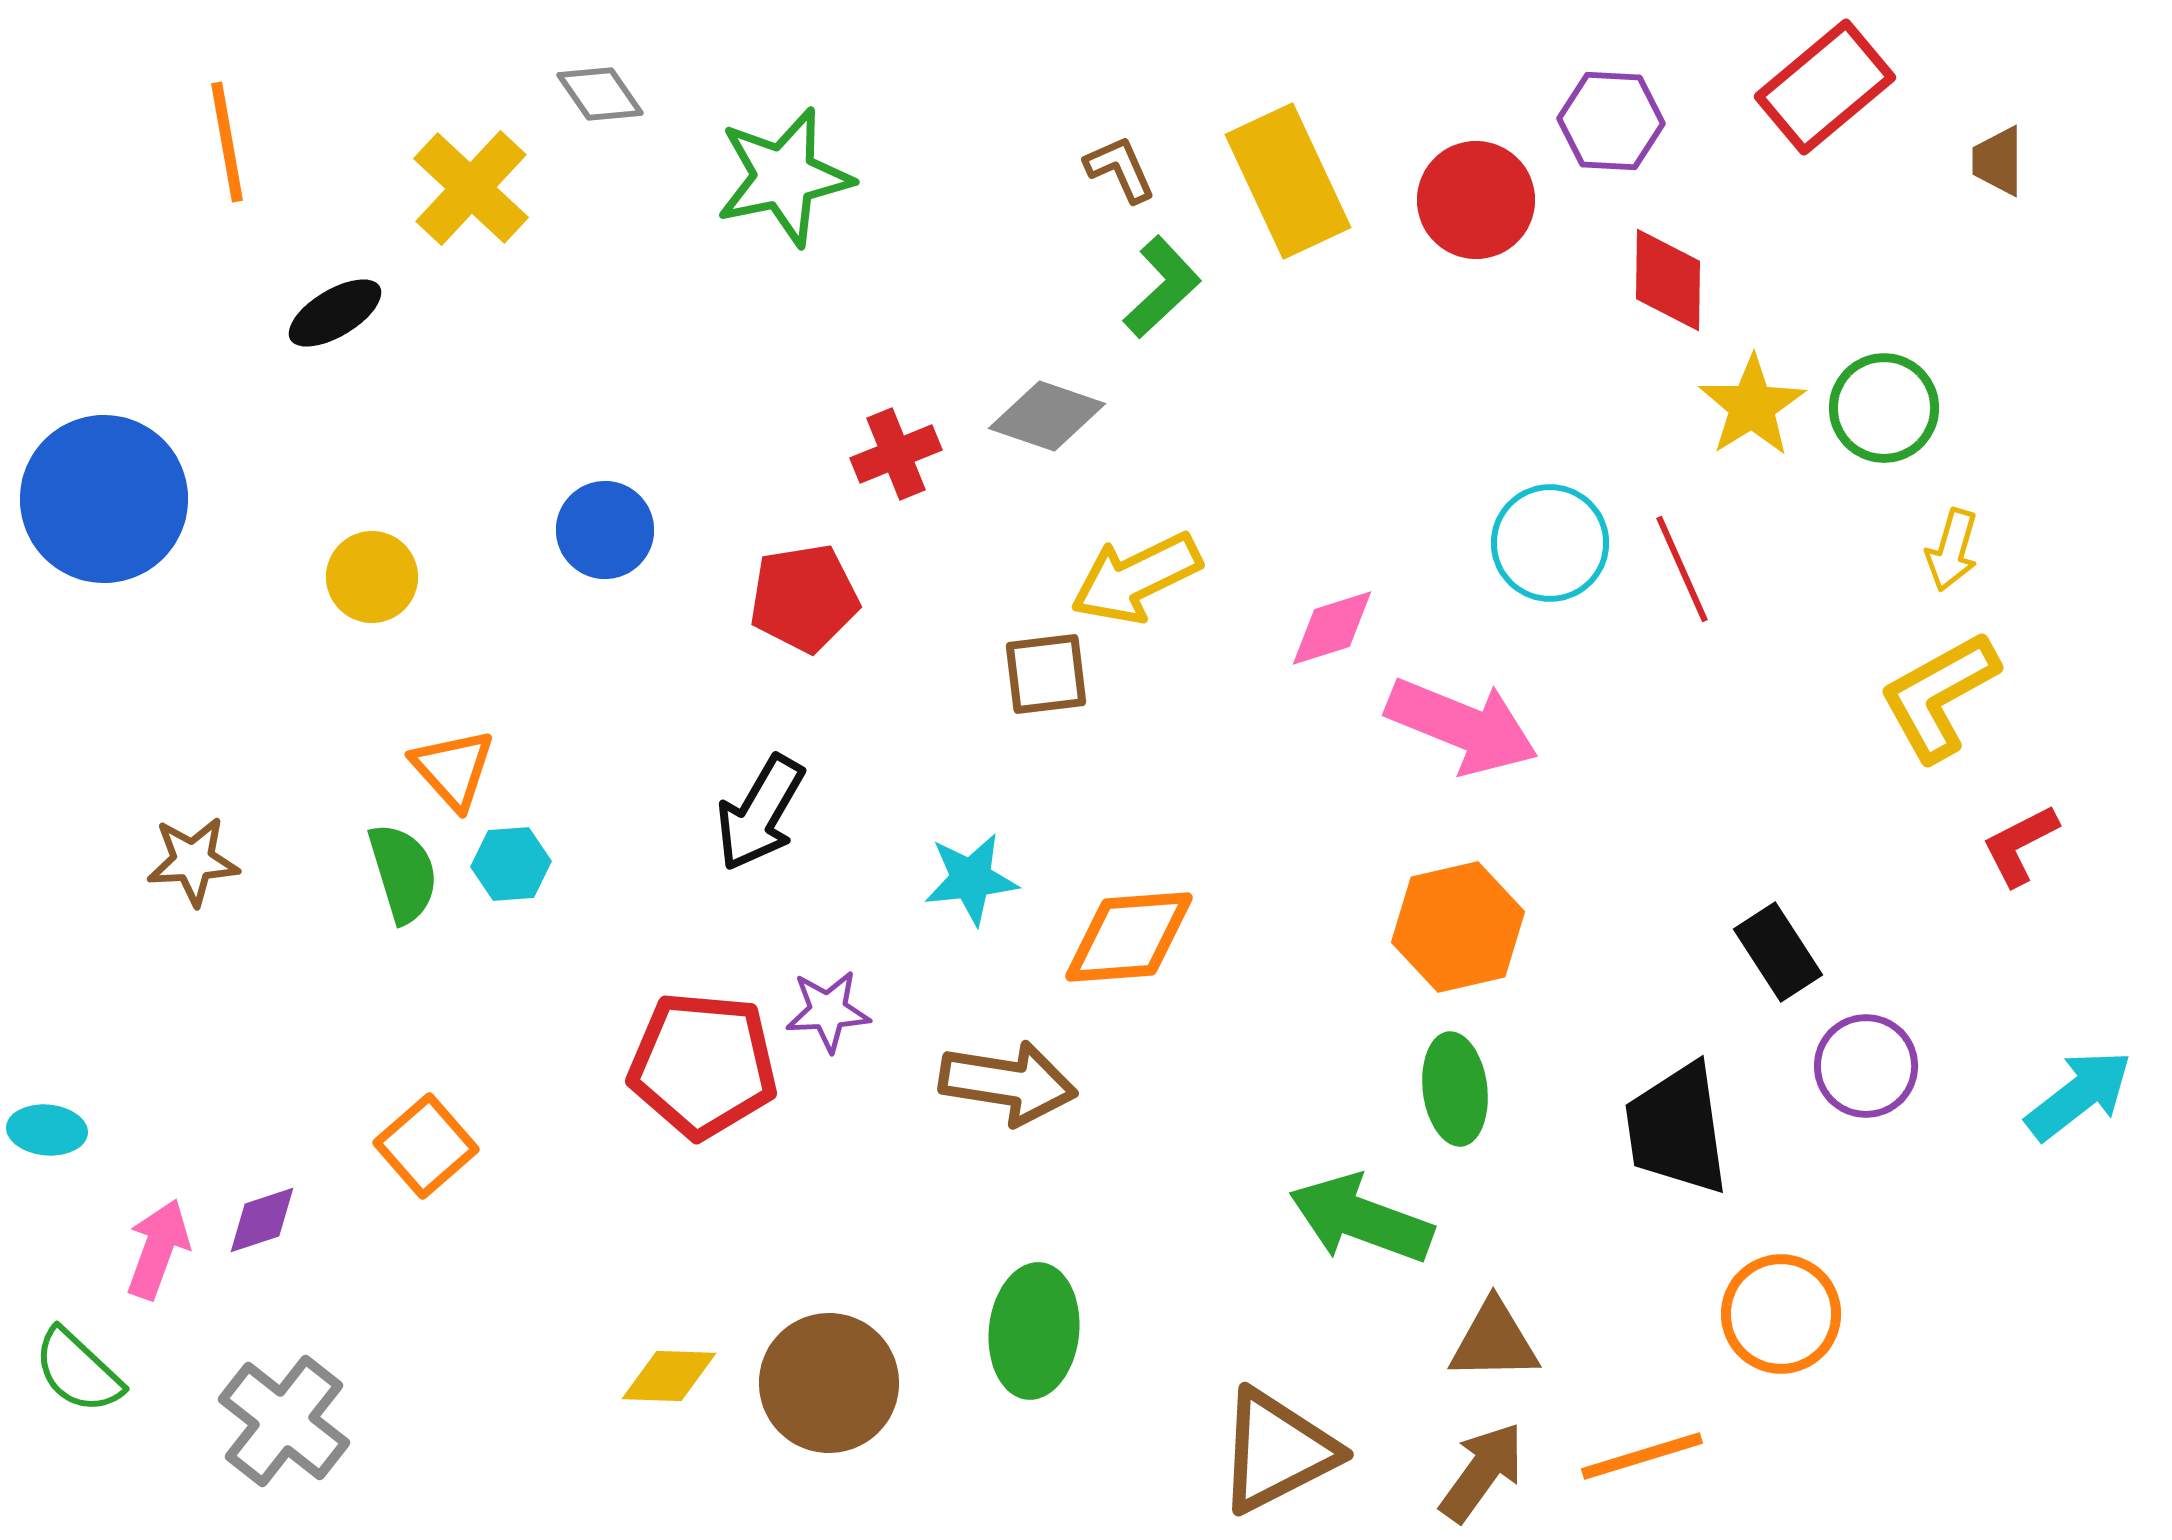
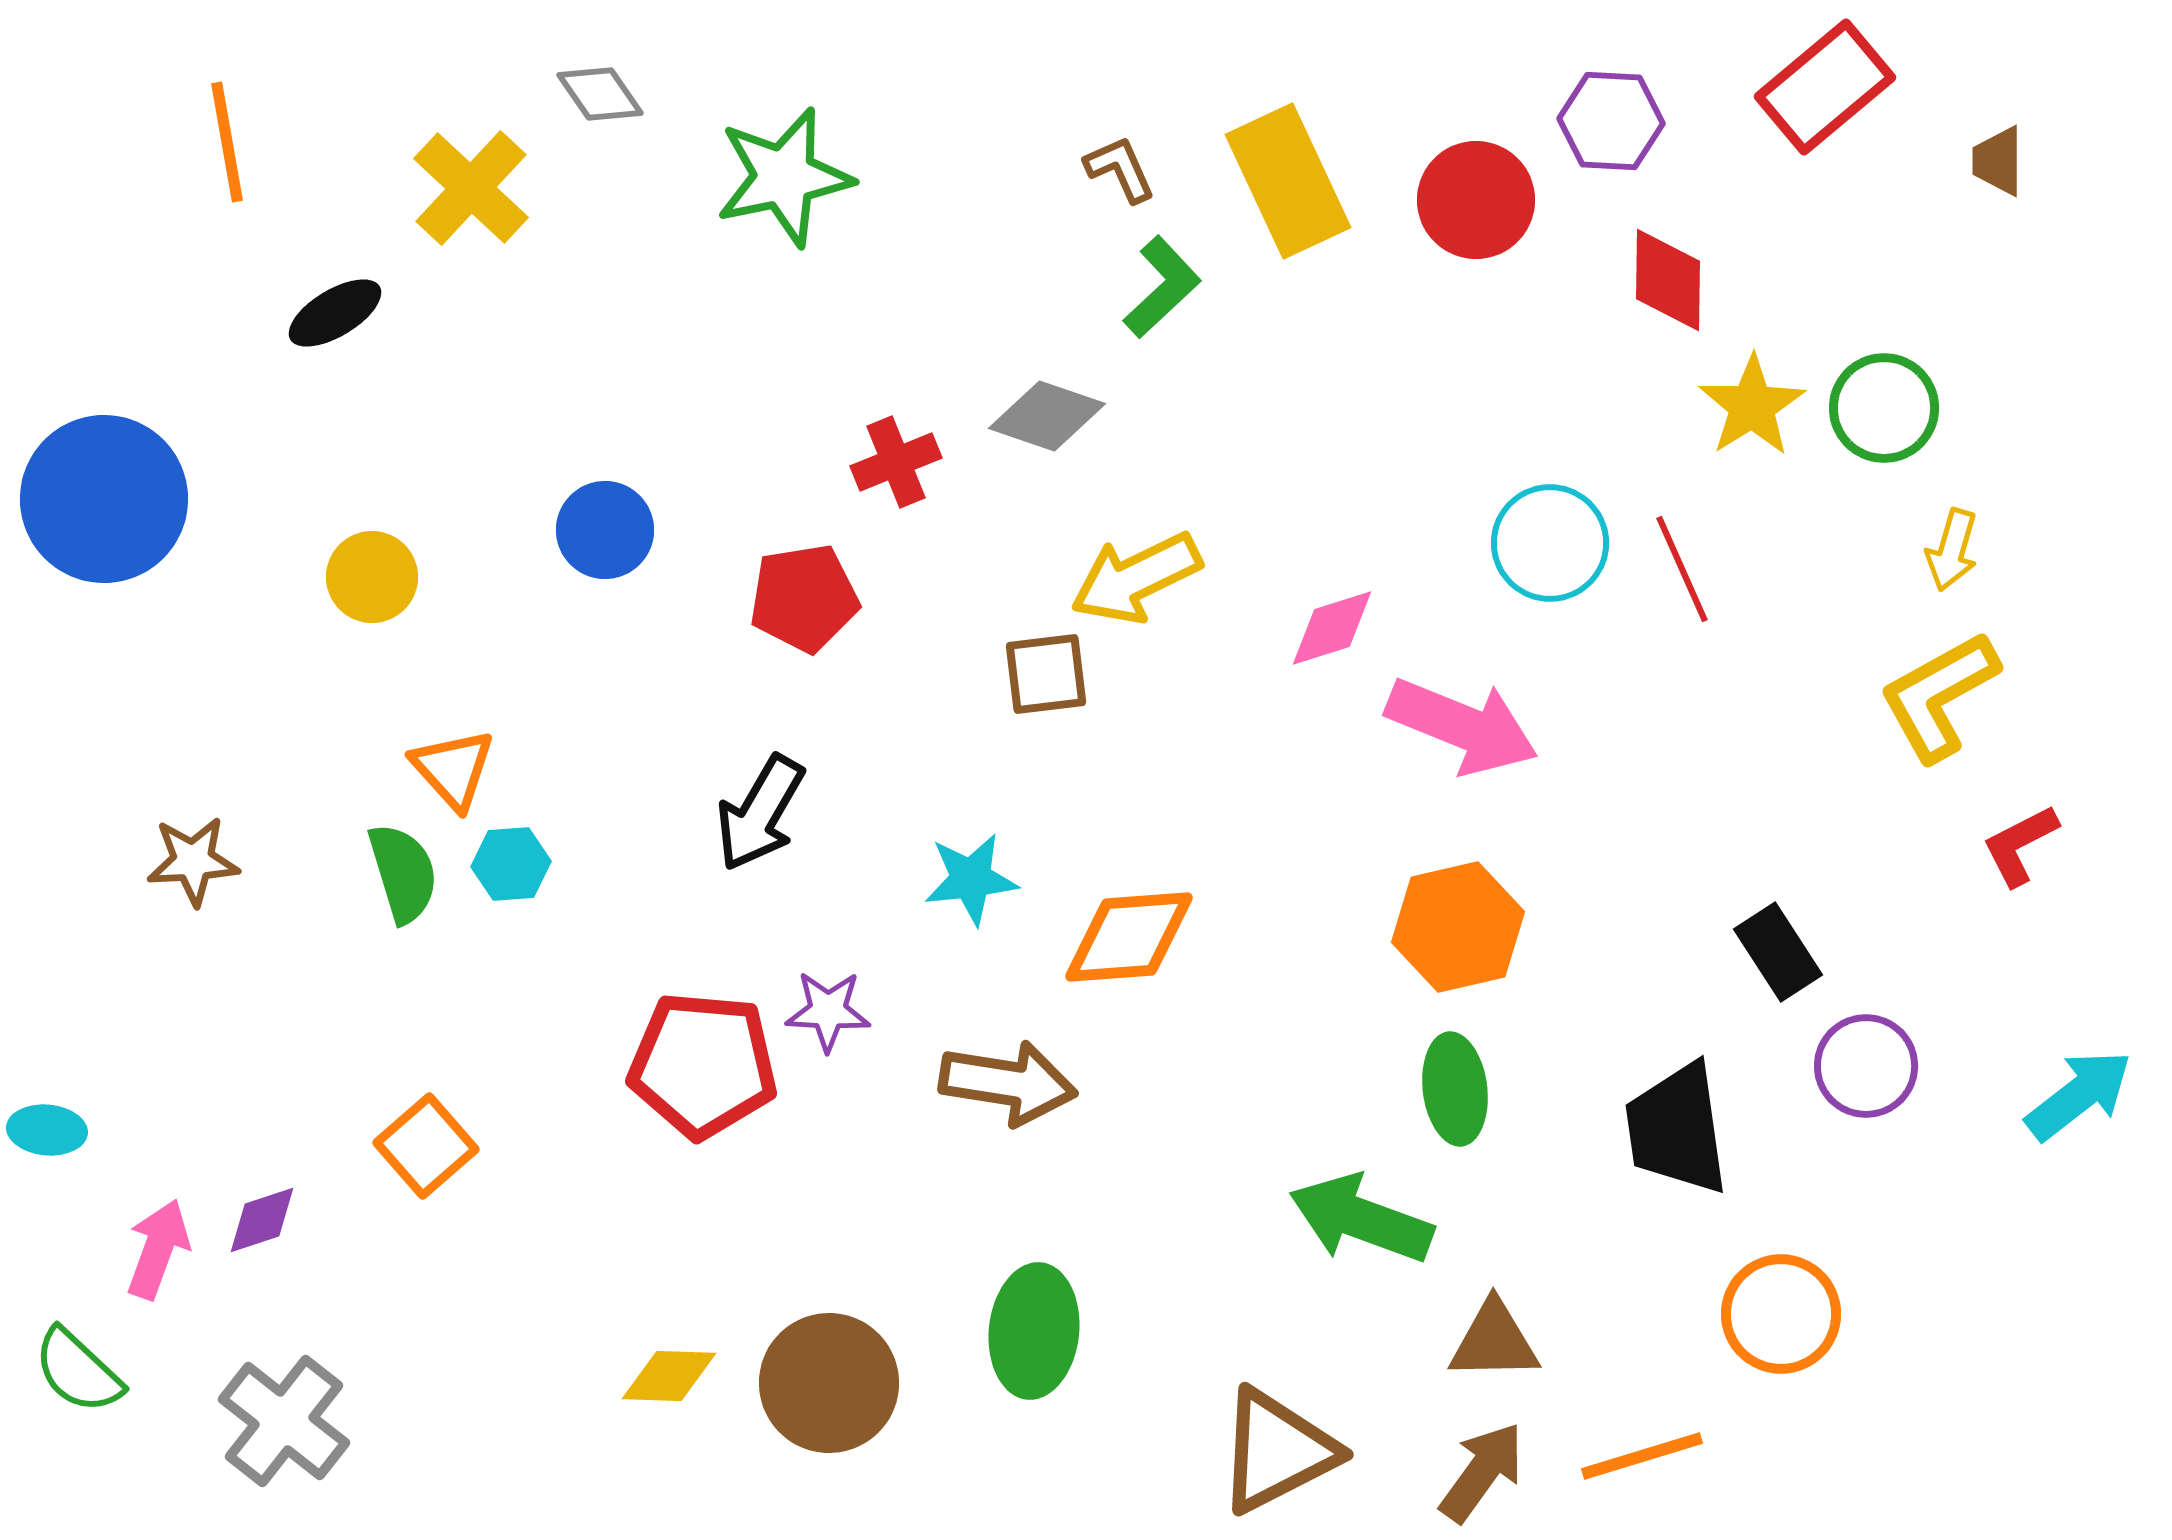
red cross at (896, 454): moved 8 px down
purple star at (828, 1011): rotated 6 degrees clockwise
